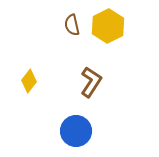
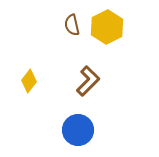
yellow hexagon: moved 1 px left, 1 px down
brown L-shape: moved 3 px left, 1 px up; rotated 12 degrees clockwise
blue circle: moved 2 px right, 1 px up
